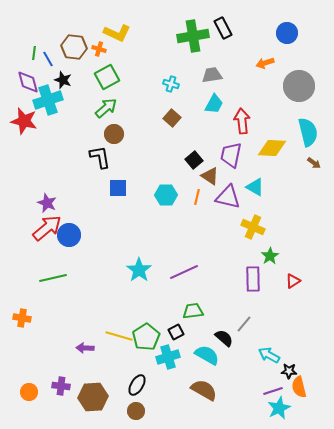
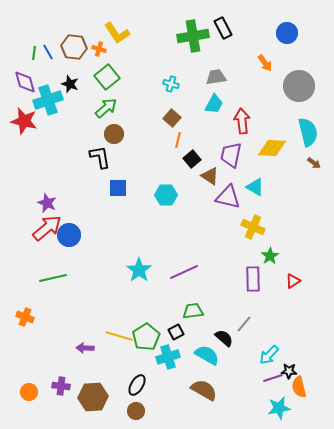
yellow L-shape at (117, 33): rotated 32 degrees clockwise
blue line at (48, 59): moved 7 px up
orange arrow at (265, 63): rotated 108 degrees counterclockwise
gray trapezoid at (212, 75): moved 4 px right, 2 px down
green square at (107, 77): rotated 10 degrees counterclockwise
black star at (63, 80): moved 7 px right, 4 px down
purple diamond at (28, 82): moved 3 px left
black square at (194, 160): moved 2 px left, 1 px up
orange line at (197, 197): moved 19 px left, 57 px up
orange cross at (22, 318): moved 3 px right, 1 px up; rotated 12 degrees clockwise
cyan arrow at (269, 355): rotated 75 degrees counterclockwise
purple line at (273, 391): moved 13 px up
cyan star at (279, 408): rotated 15 degrees clockwise
